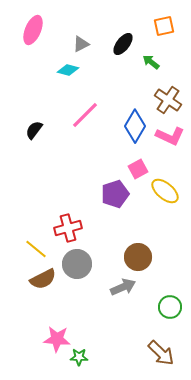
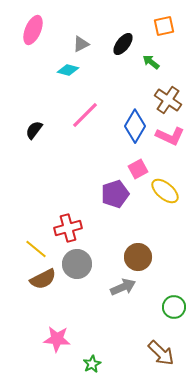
green circle: moved 4 px right
green star: moved 13 px right, 7 px down; rotated 30 degrees counterclockwise
